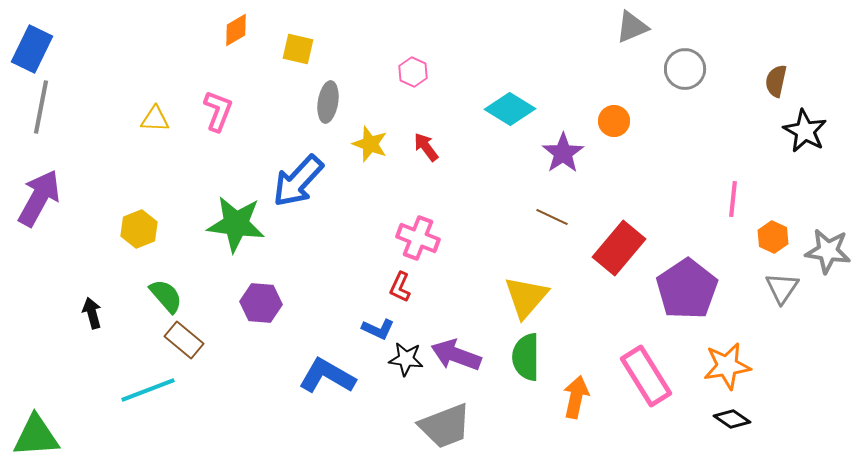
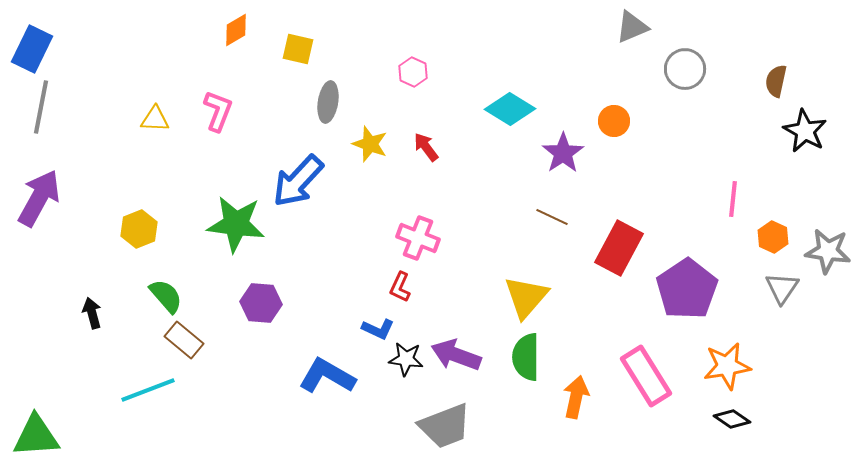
red rectangle at (619, 248): rotated 12 degrees counterclockwise
